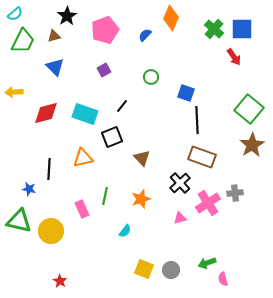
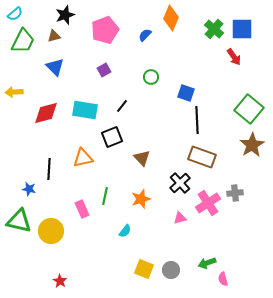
black star at (67, 16): moved 2 px left, 1 px up; rotated 12 degrees clockwise
cyan rectangle at (85, 114): moved 4 px up; rotated 10 degrees counterclockwise
